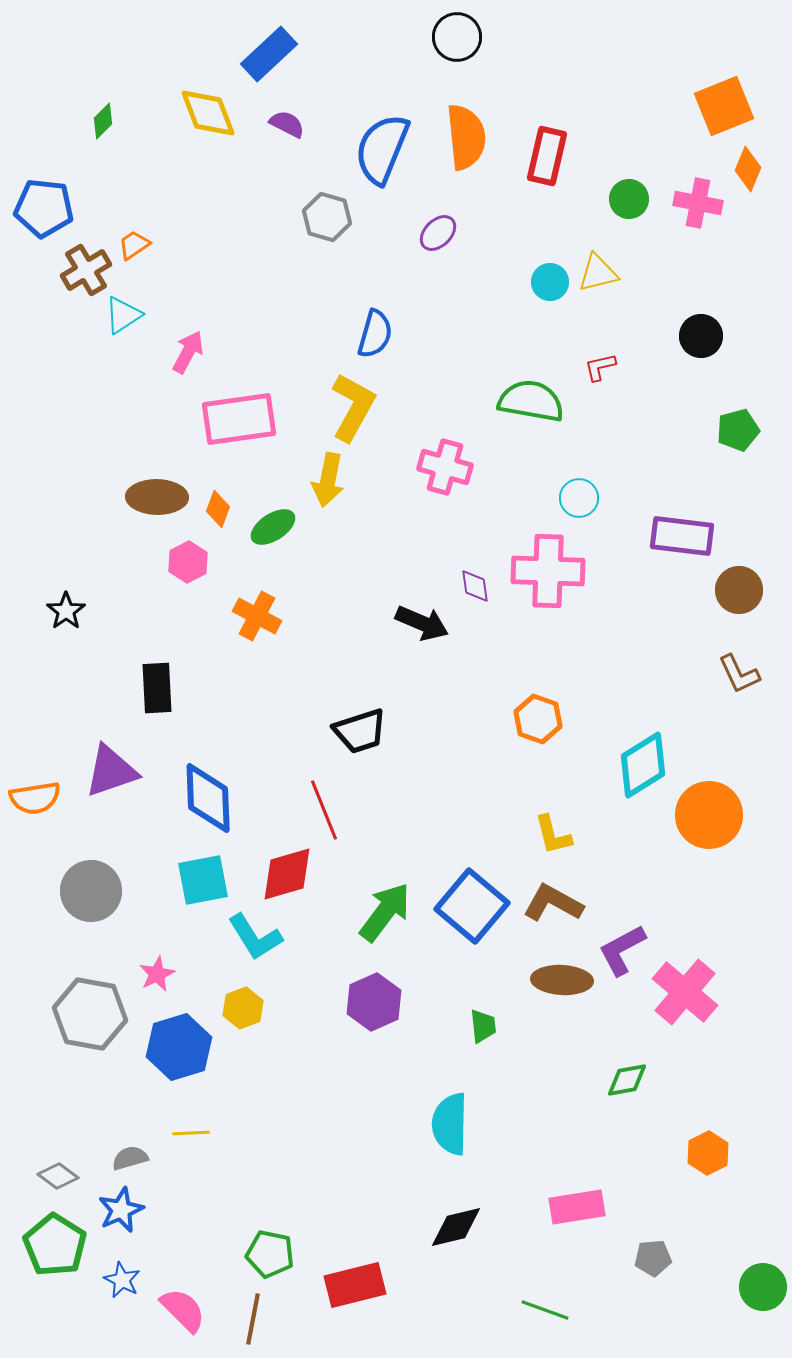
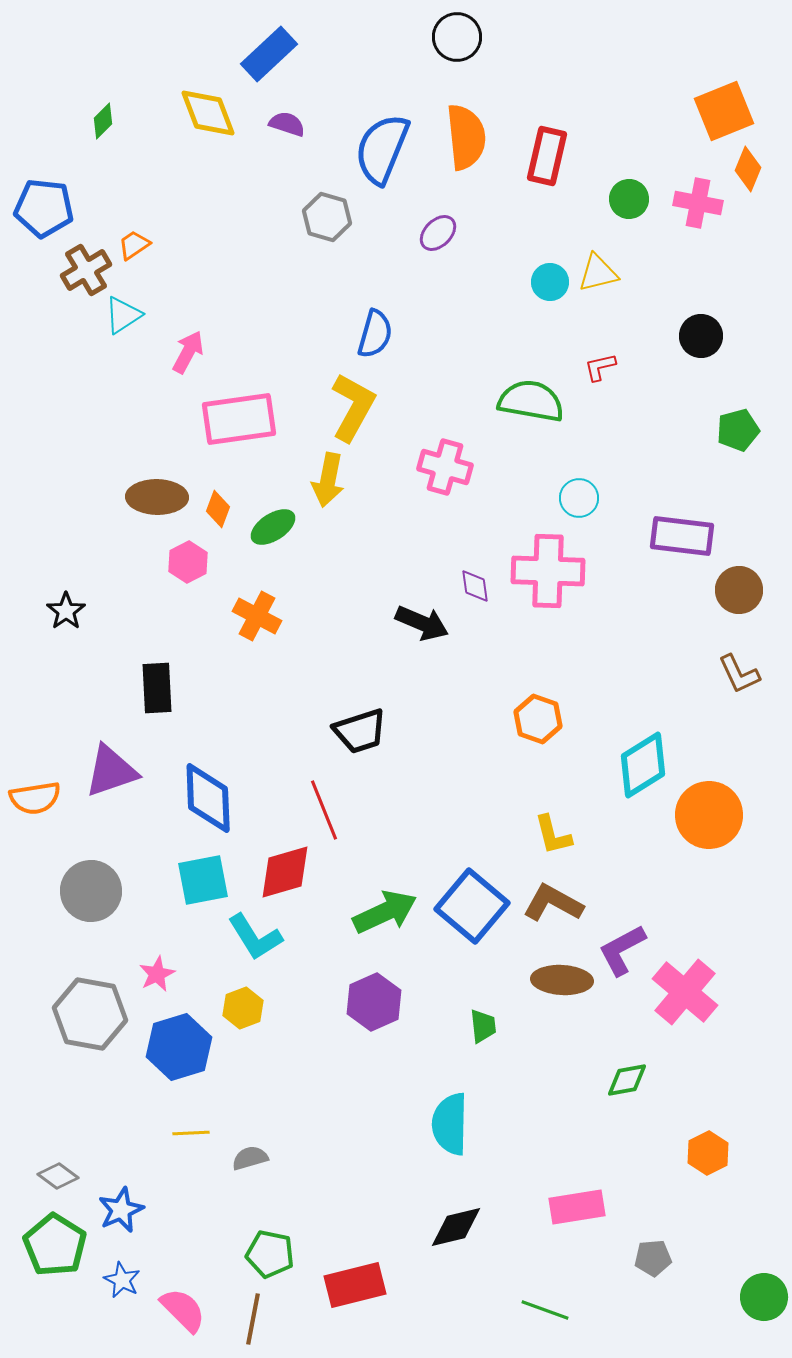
orange square at (724, 106): moved 5 px down
purple semicircle at (287, 124): rotated 9 degrees counterclockwise
red diamond at (287, 874): moved 2 px left, 2 px up
green arrow at (385, 912): rotated 28 degrees clockwise
gray semicircle at (130, 1158): moved 120 px right
green circle at (763, 1287): moved 1 px right, 10 px down
